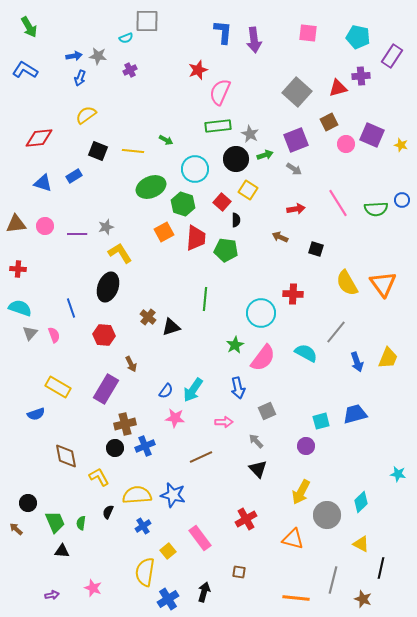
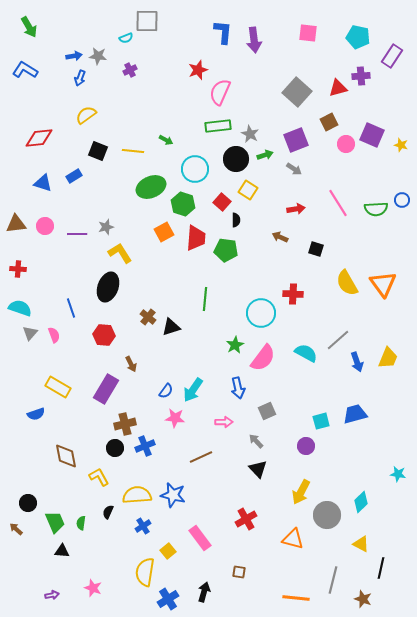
gray line at (336, 332): moved 2 px right, 8 px down; rotated 10 degrees clockwise
